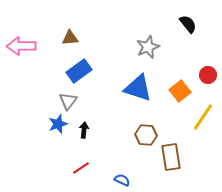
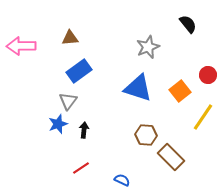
brown rectangle: rotated 36 degrees counterclockwise
